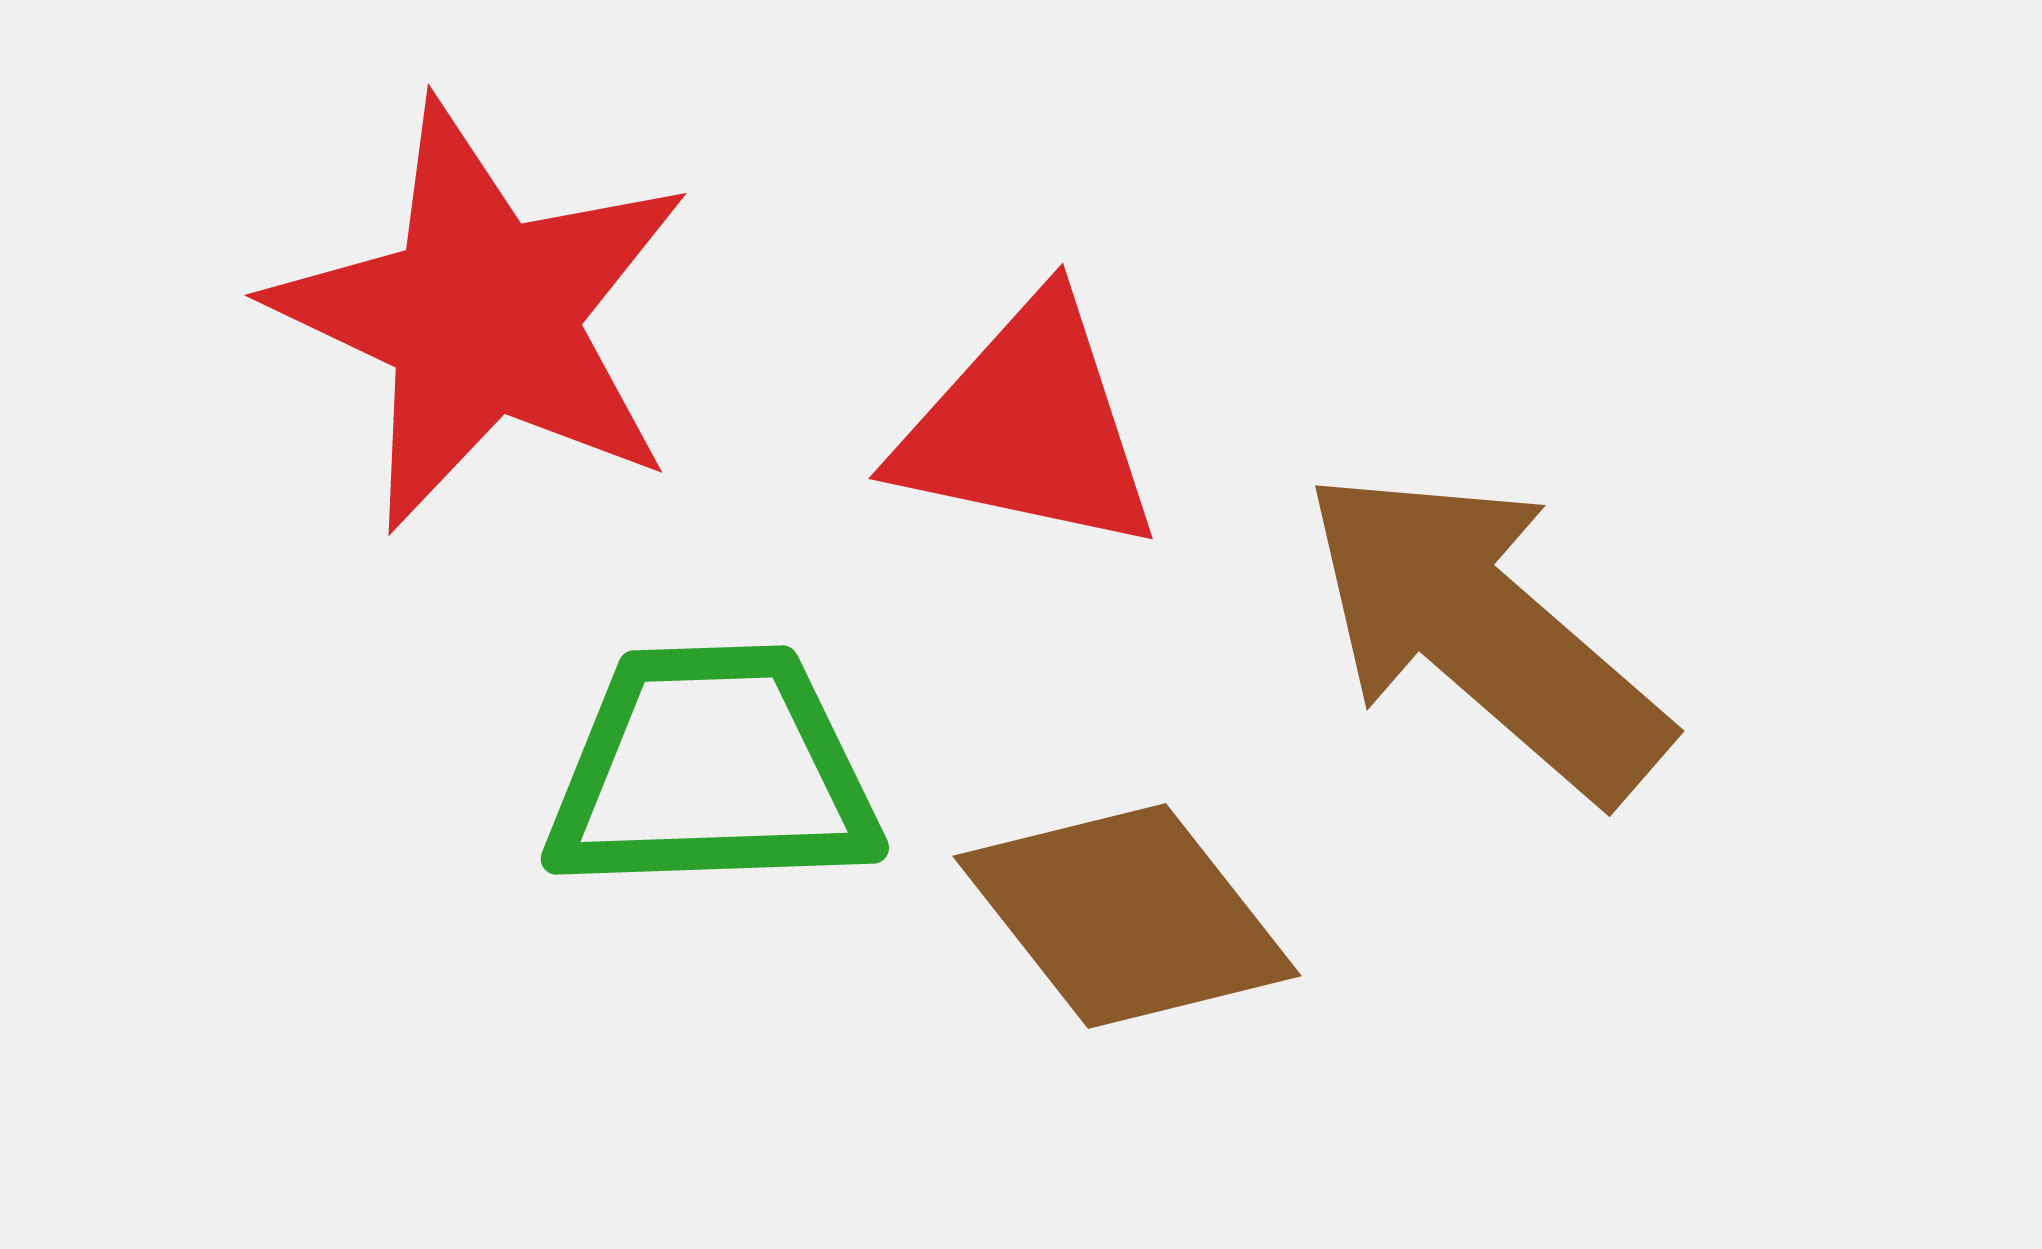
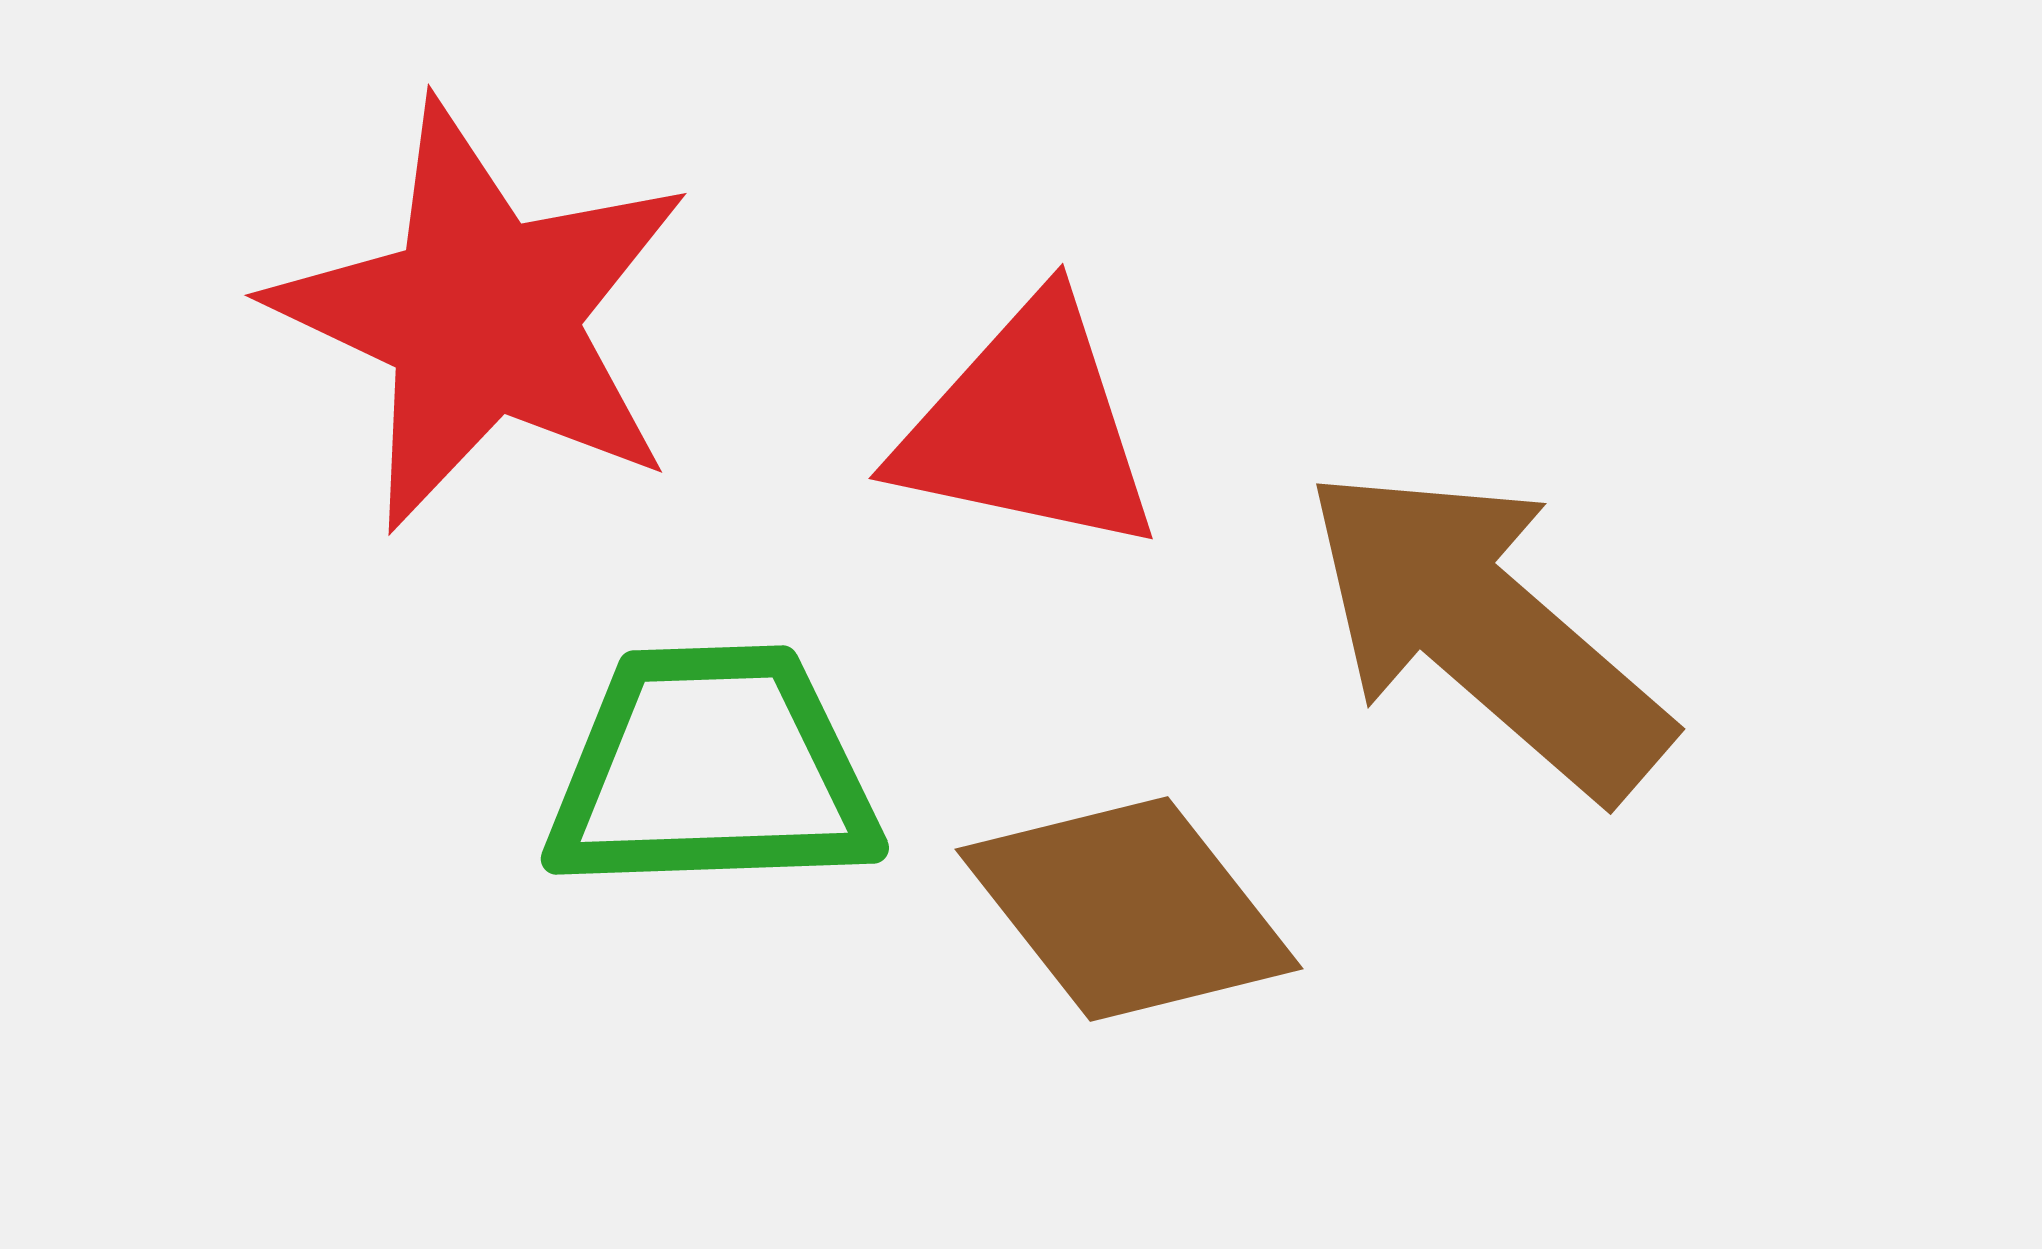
brown arrow: moved 1 px right, 2 px up
brown diamond: moved 2 px right, 7 px up
